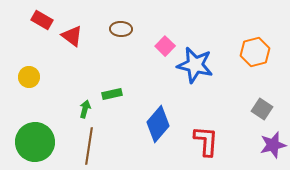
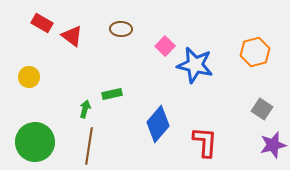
red rectangle: moved 3 px down
red L-shape: moved 1 px left, 1 px down
